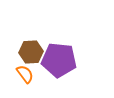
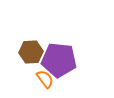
orange semicircle: moved 20 px right, 5 px down
